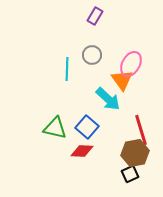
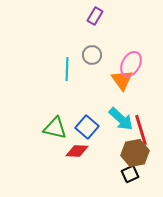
cyan arrow: moved 13 px right, 20 px down
red diamond: moved 5 px left
